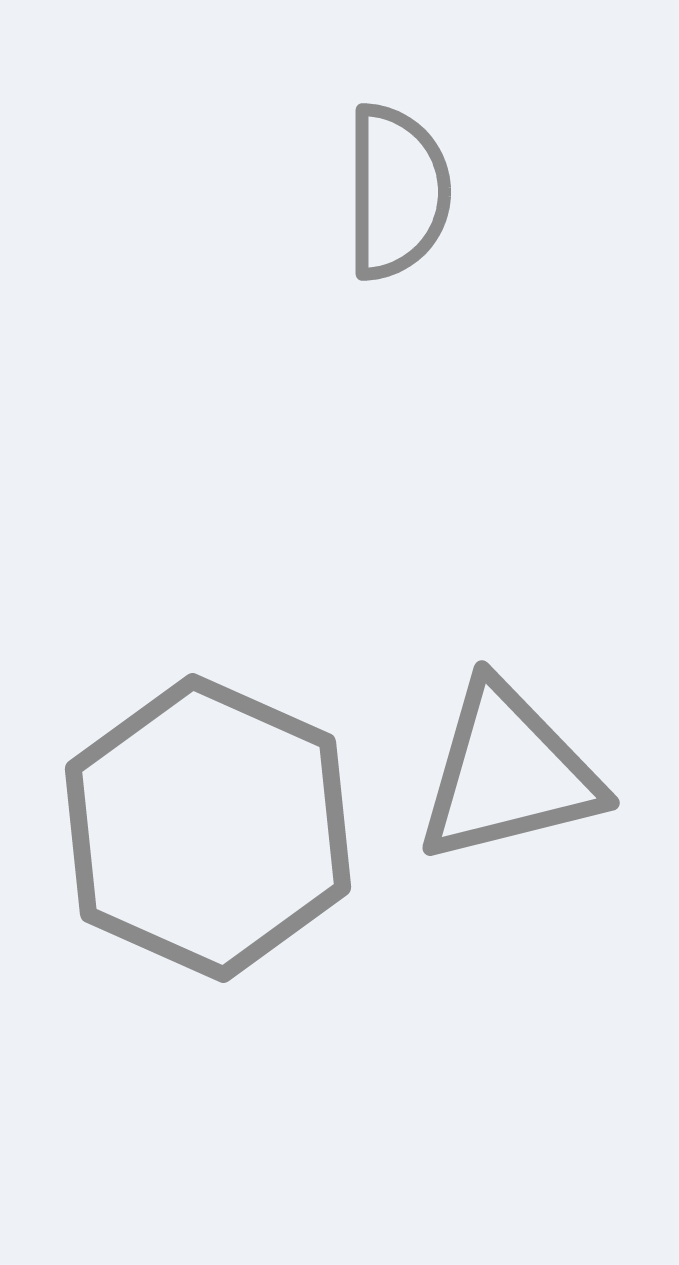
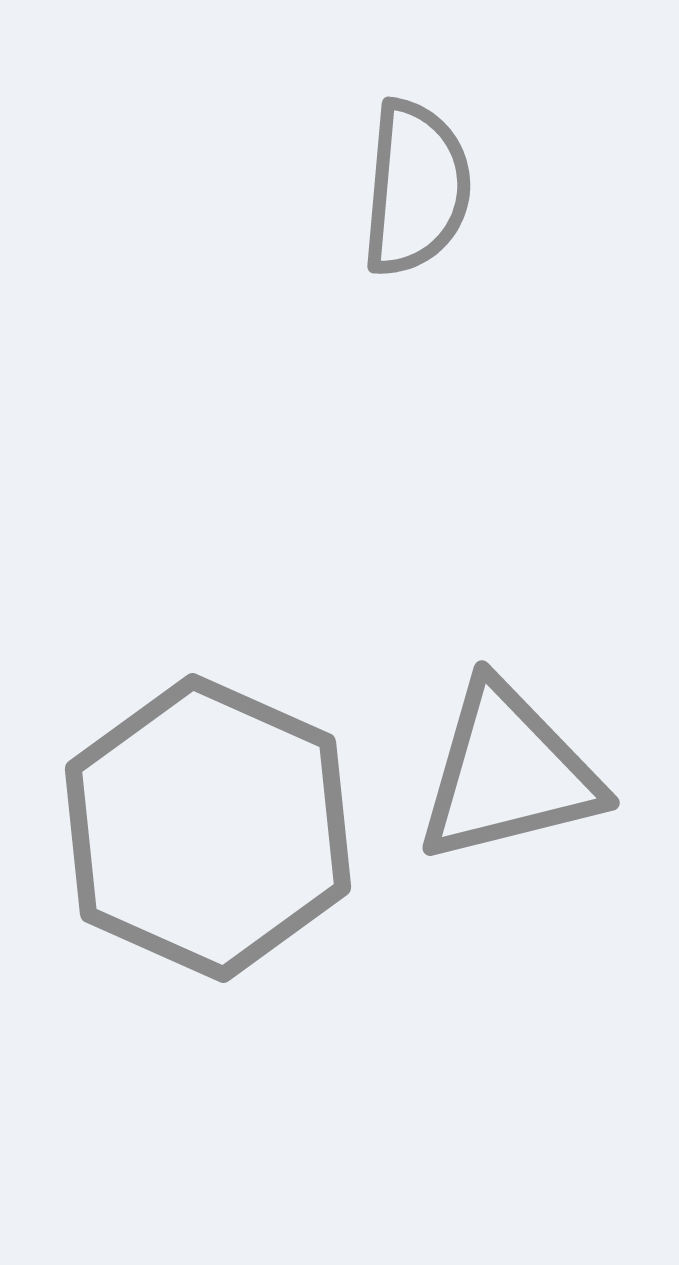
gray semicircle: moved 19 px right, 4 px up; rotated 5 degrees clockwise
